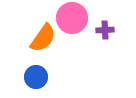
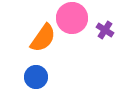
purple cross: rotated 36 degrees clockwise
